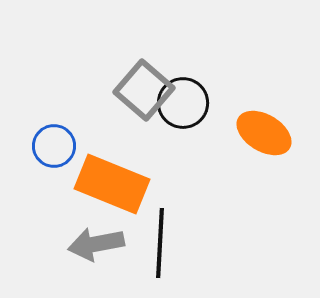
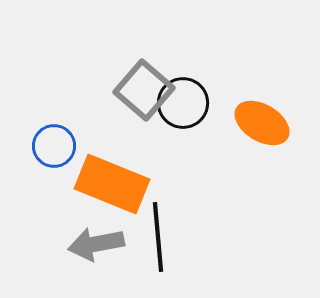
orange ellipse: moved 2 px left, 10 px up
black line: moved 2 px left, 6 px up; rotated 8 degrees counterclockwise
